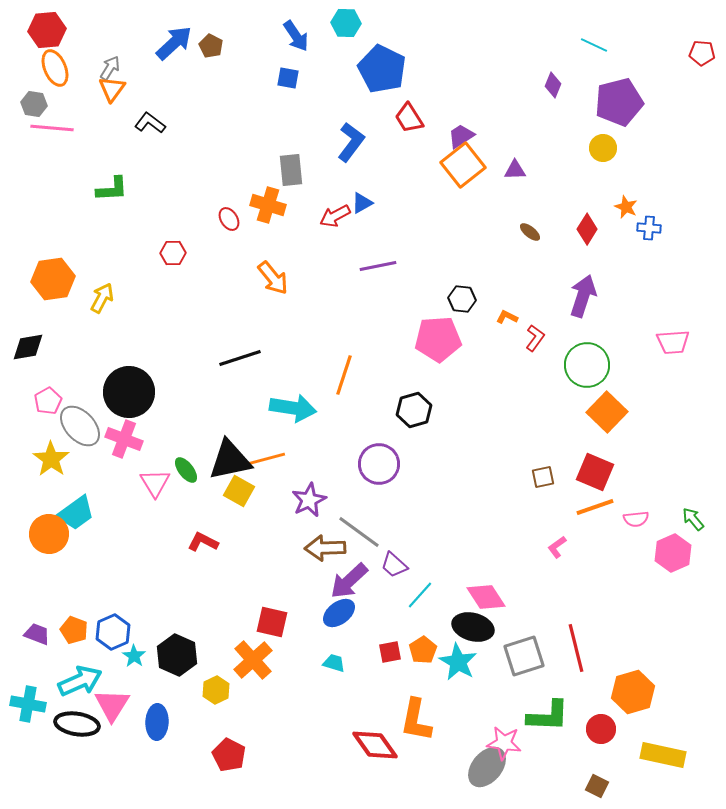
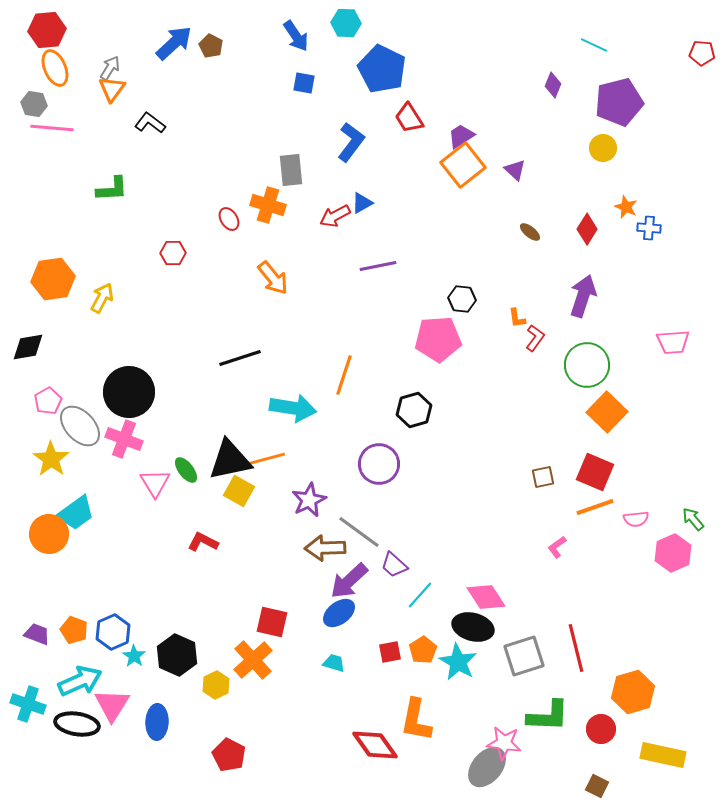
blue square at (288, 78): moved 16 px right, 5 px down
purple triangle at (515, 170): rotated 45 degrees clockwise
orange L-shape at (507, 317): moved 10 px right, 1 px down; rotated 125 degrees counterclockwise
yellow hexagon at (216, 690): moved 5 px up
cyan cross at (28, 704): rotated 8 degrees clockwise
